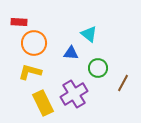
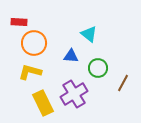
blue triangle: moved 3 px down
